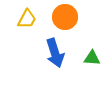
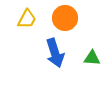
orange circle: moved 1 px down
